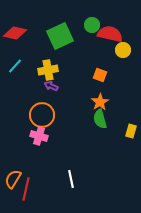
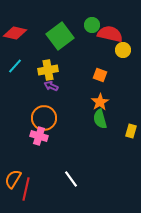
green square: rotated 12 degrees counterclockwise
orange circle: moved 2 px right, 3 px down
white line: rotated 24 degrees counterclockwise
